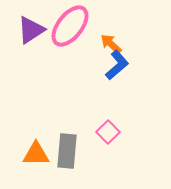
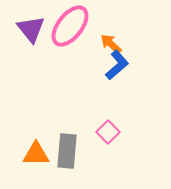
purple triangle: moved 1 px up; rotated 36 degrees counterclockwise
